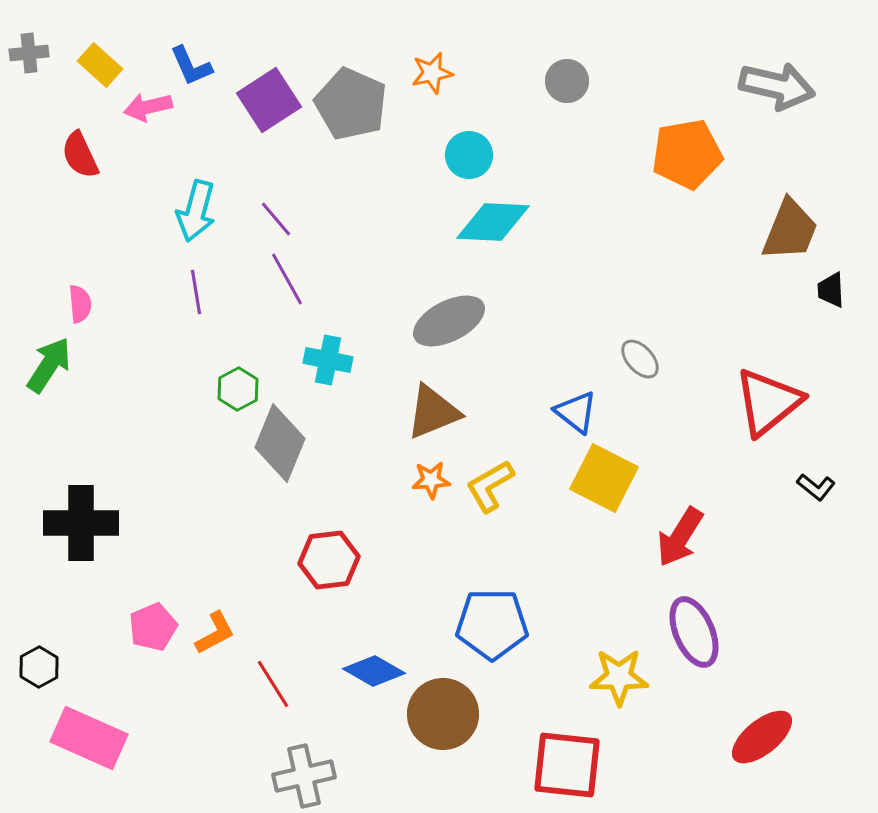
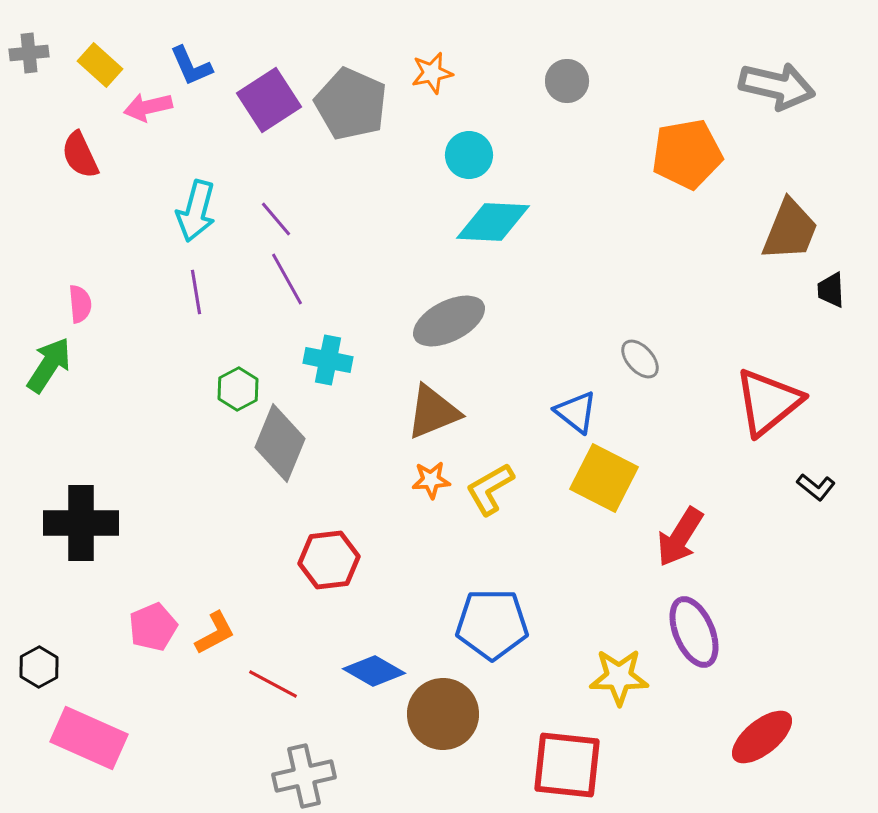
yellow L-shape at (490, 486): moved 3 px down
red line at (273, 684): rotated 30 degrees counterclockwise
